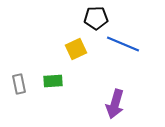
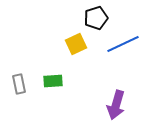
black pentagon: rotated 15 degrees counterclockwise
blue line: rotated 48 degrees counterclockwise
yellow square: moved 5 px up
purple arrow: moved 1 px right, 1 px down
